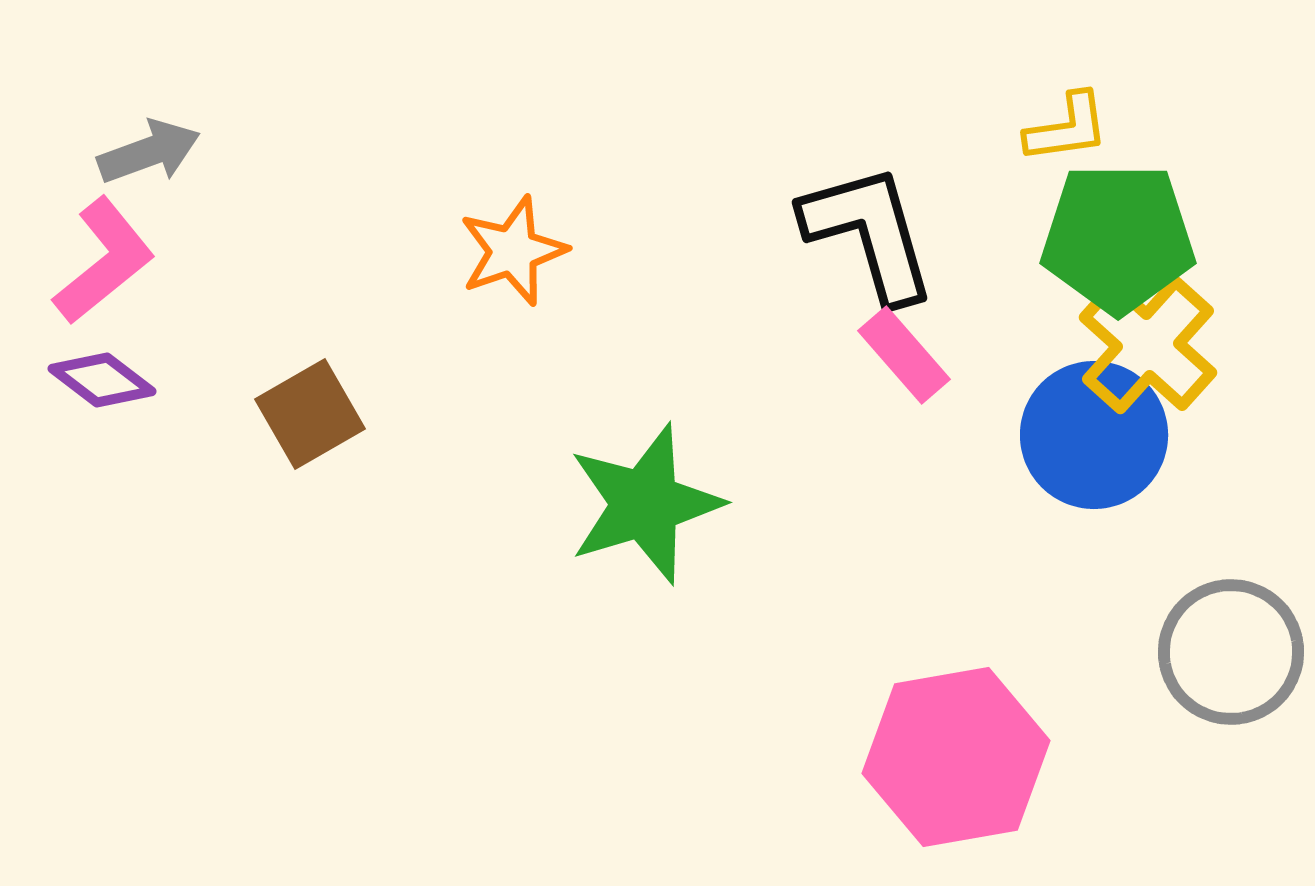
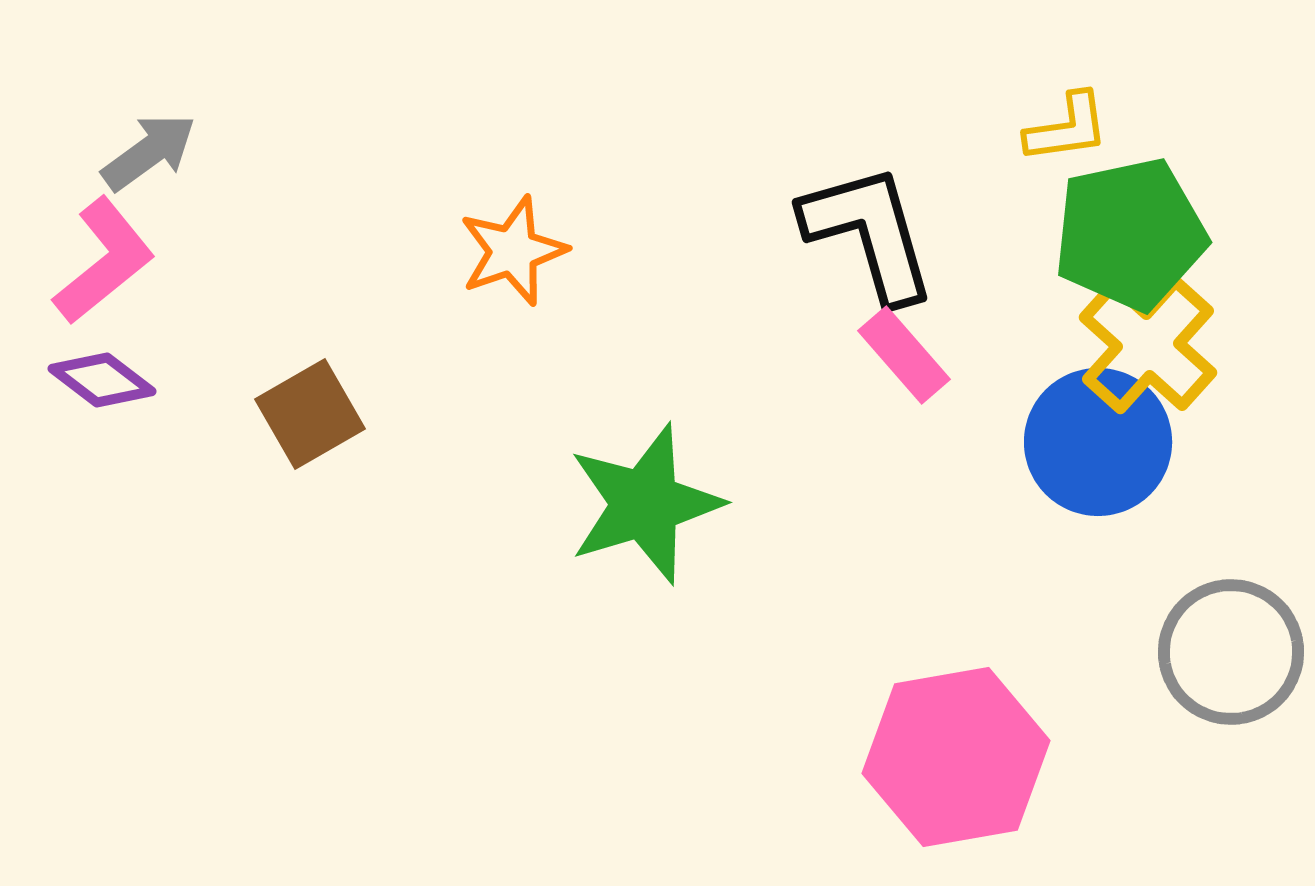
gray arrow: rotated 16 degrees counterclockwise
green pentagon: moved 12 px right, 4 px up; rotated 12 degrees counterclockwise
blue circle: moved 4 px right, 7 px down
